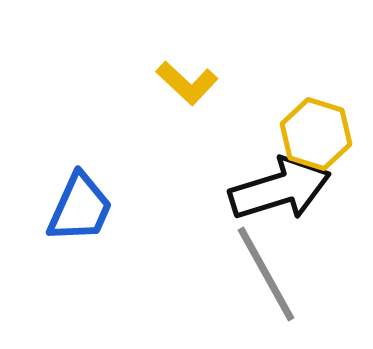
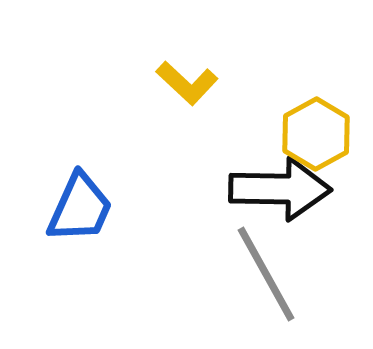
yellow hexagon: rotated 14 degrees clockwise
black arrow: rotated 18 degrees clockwise
